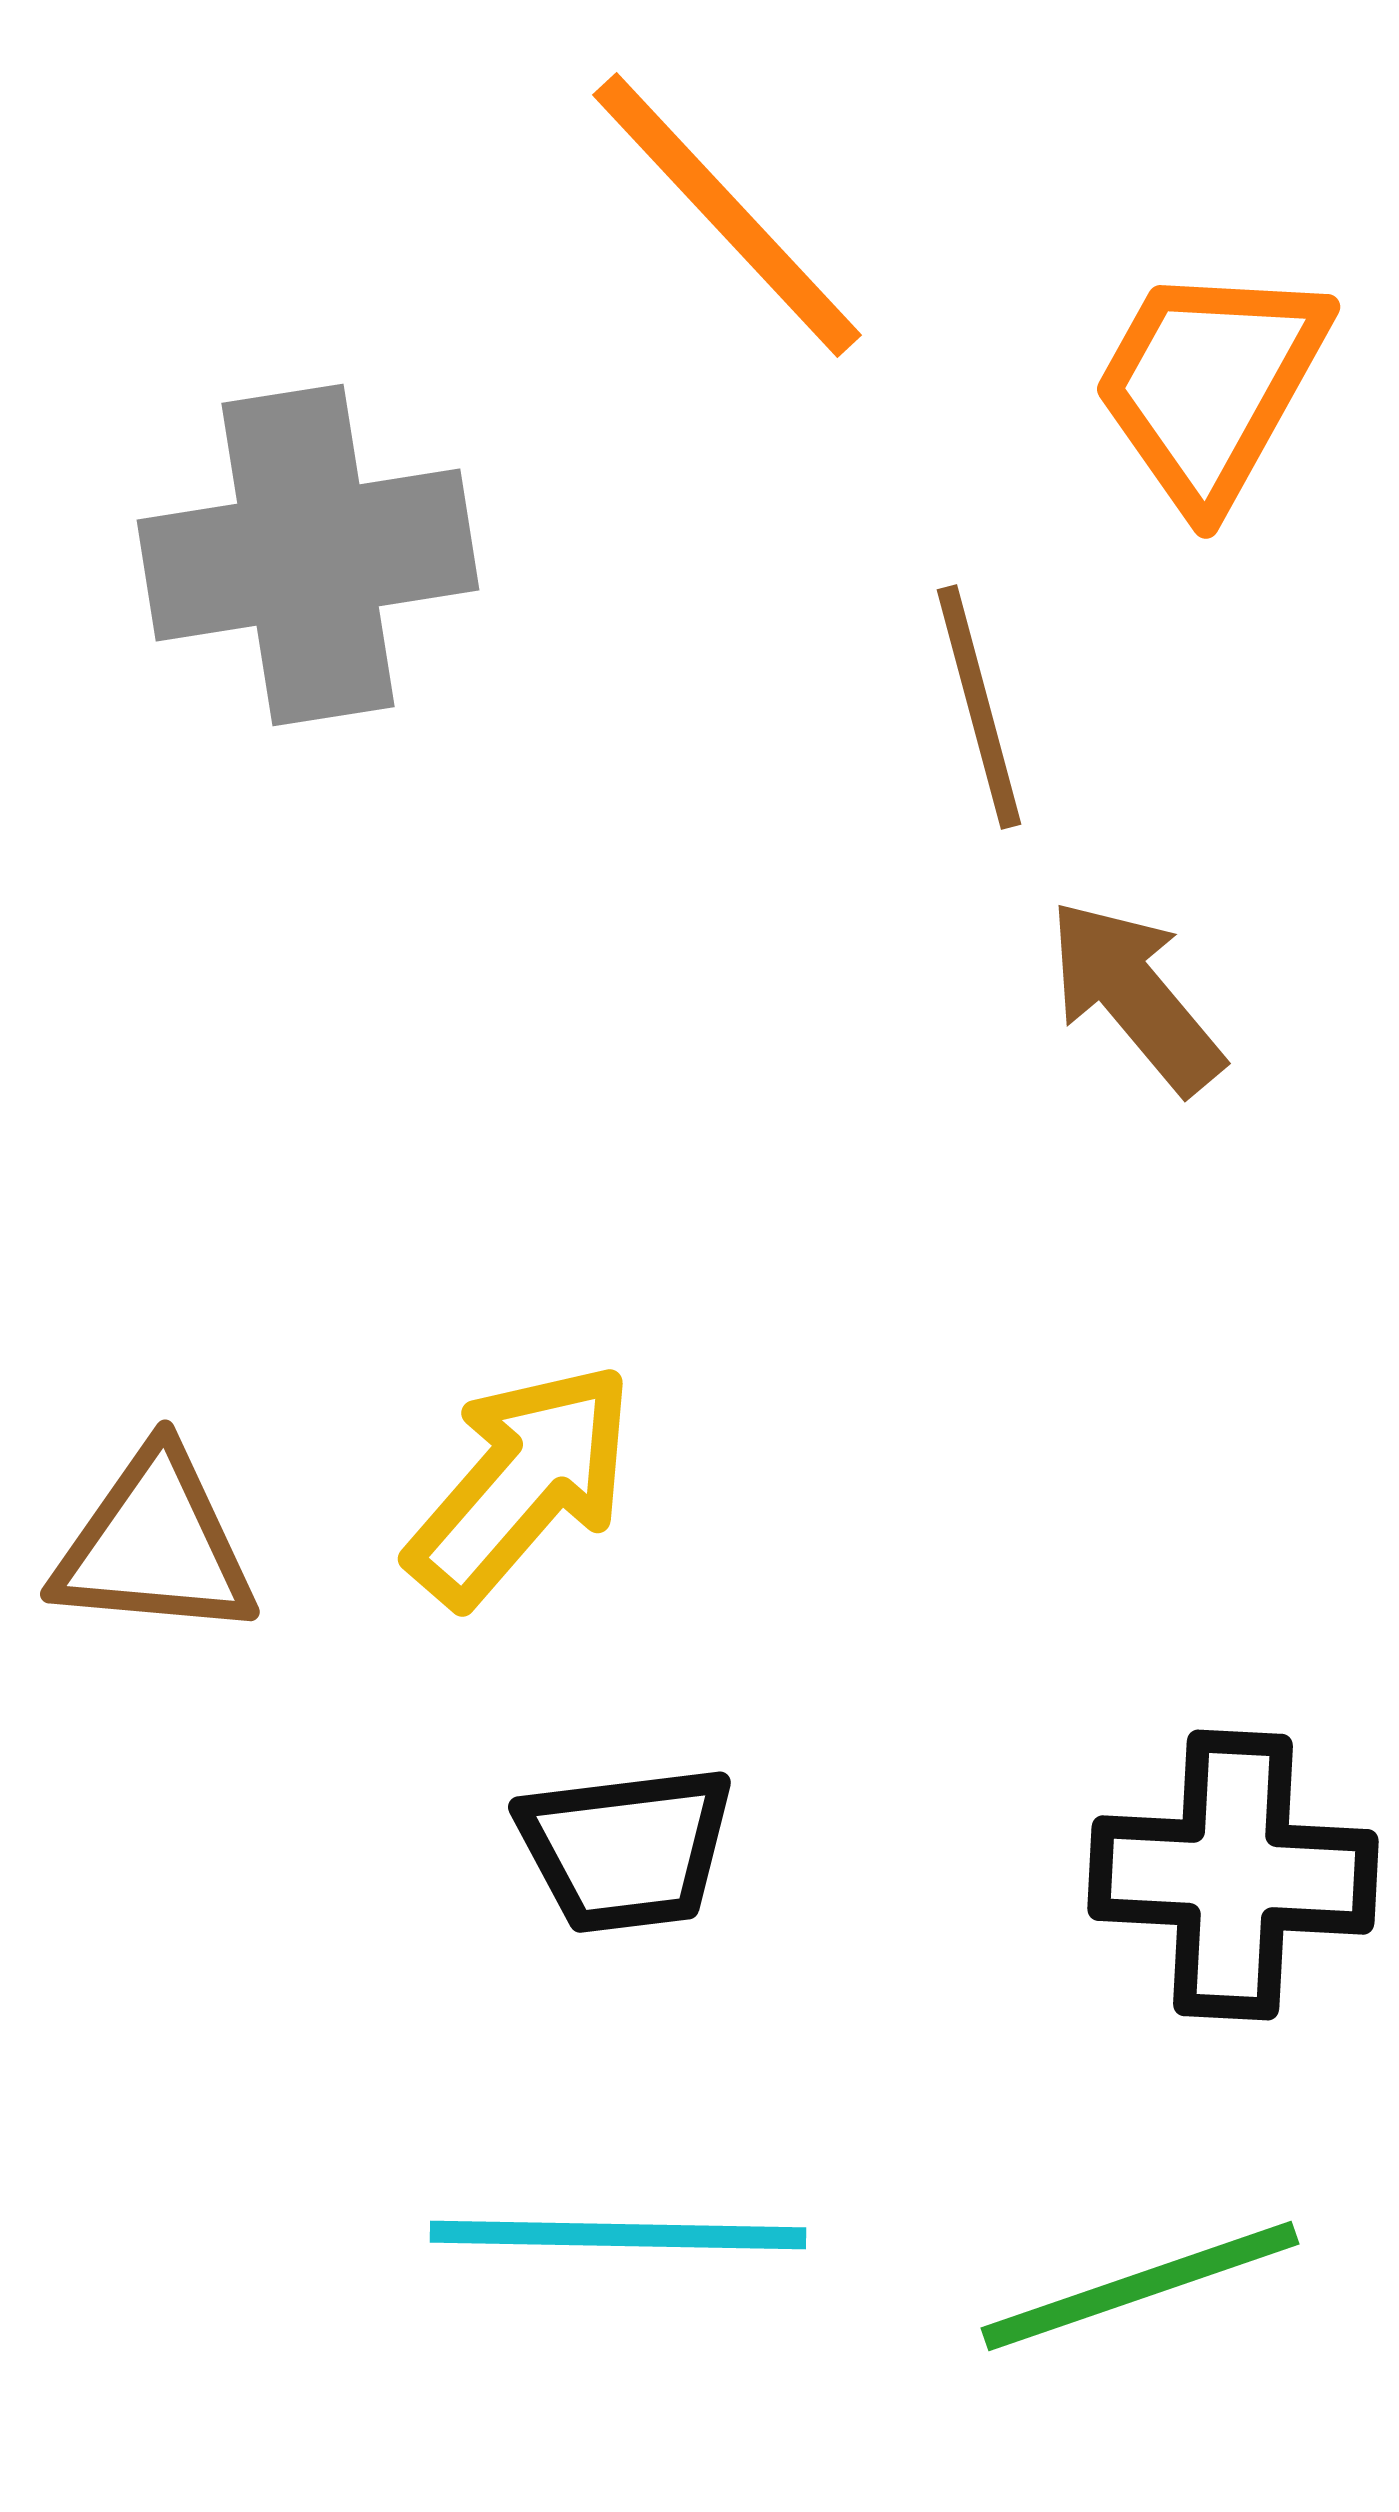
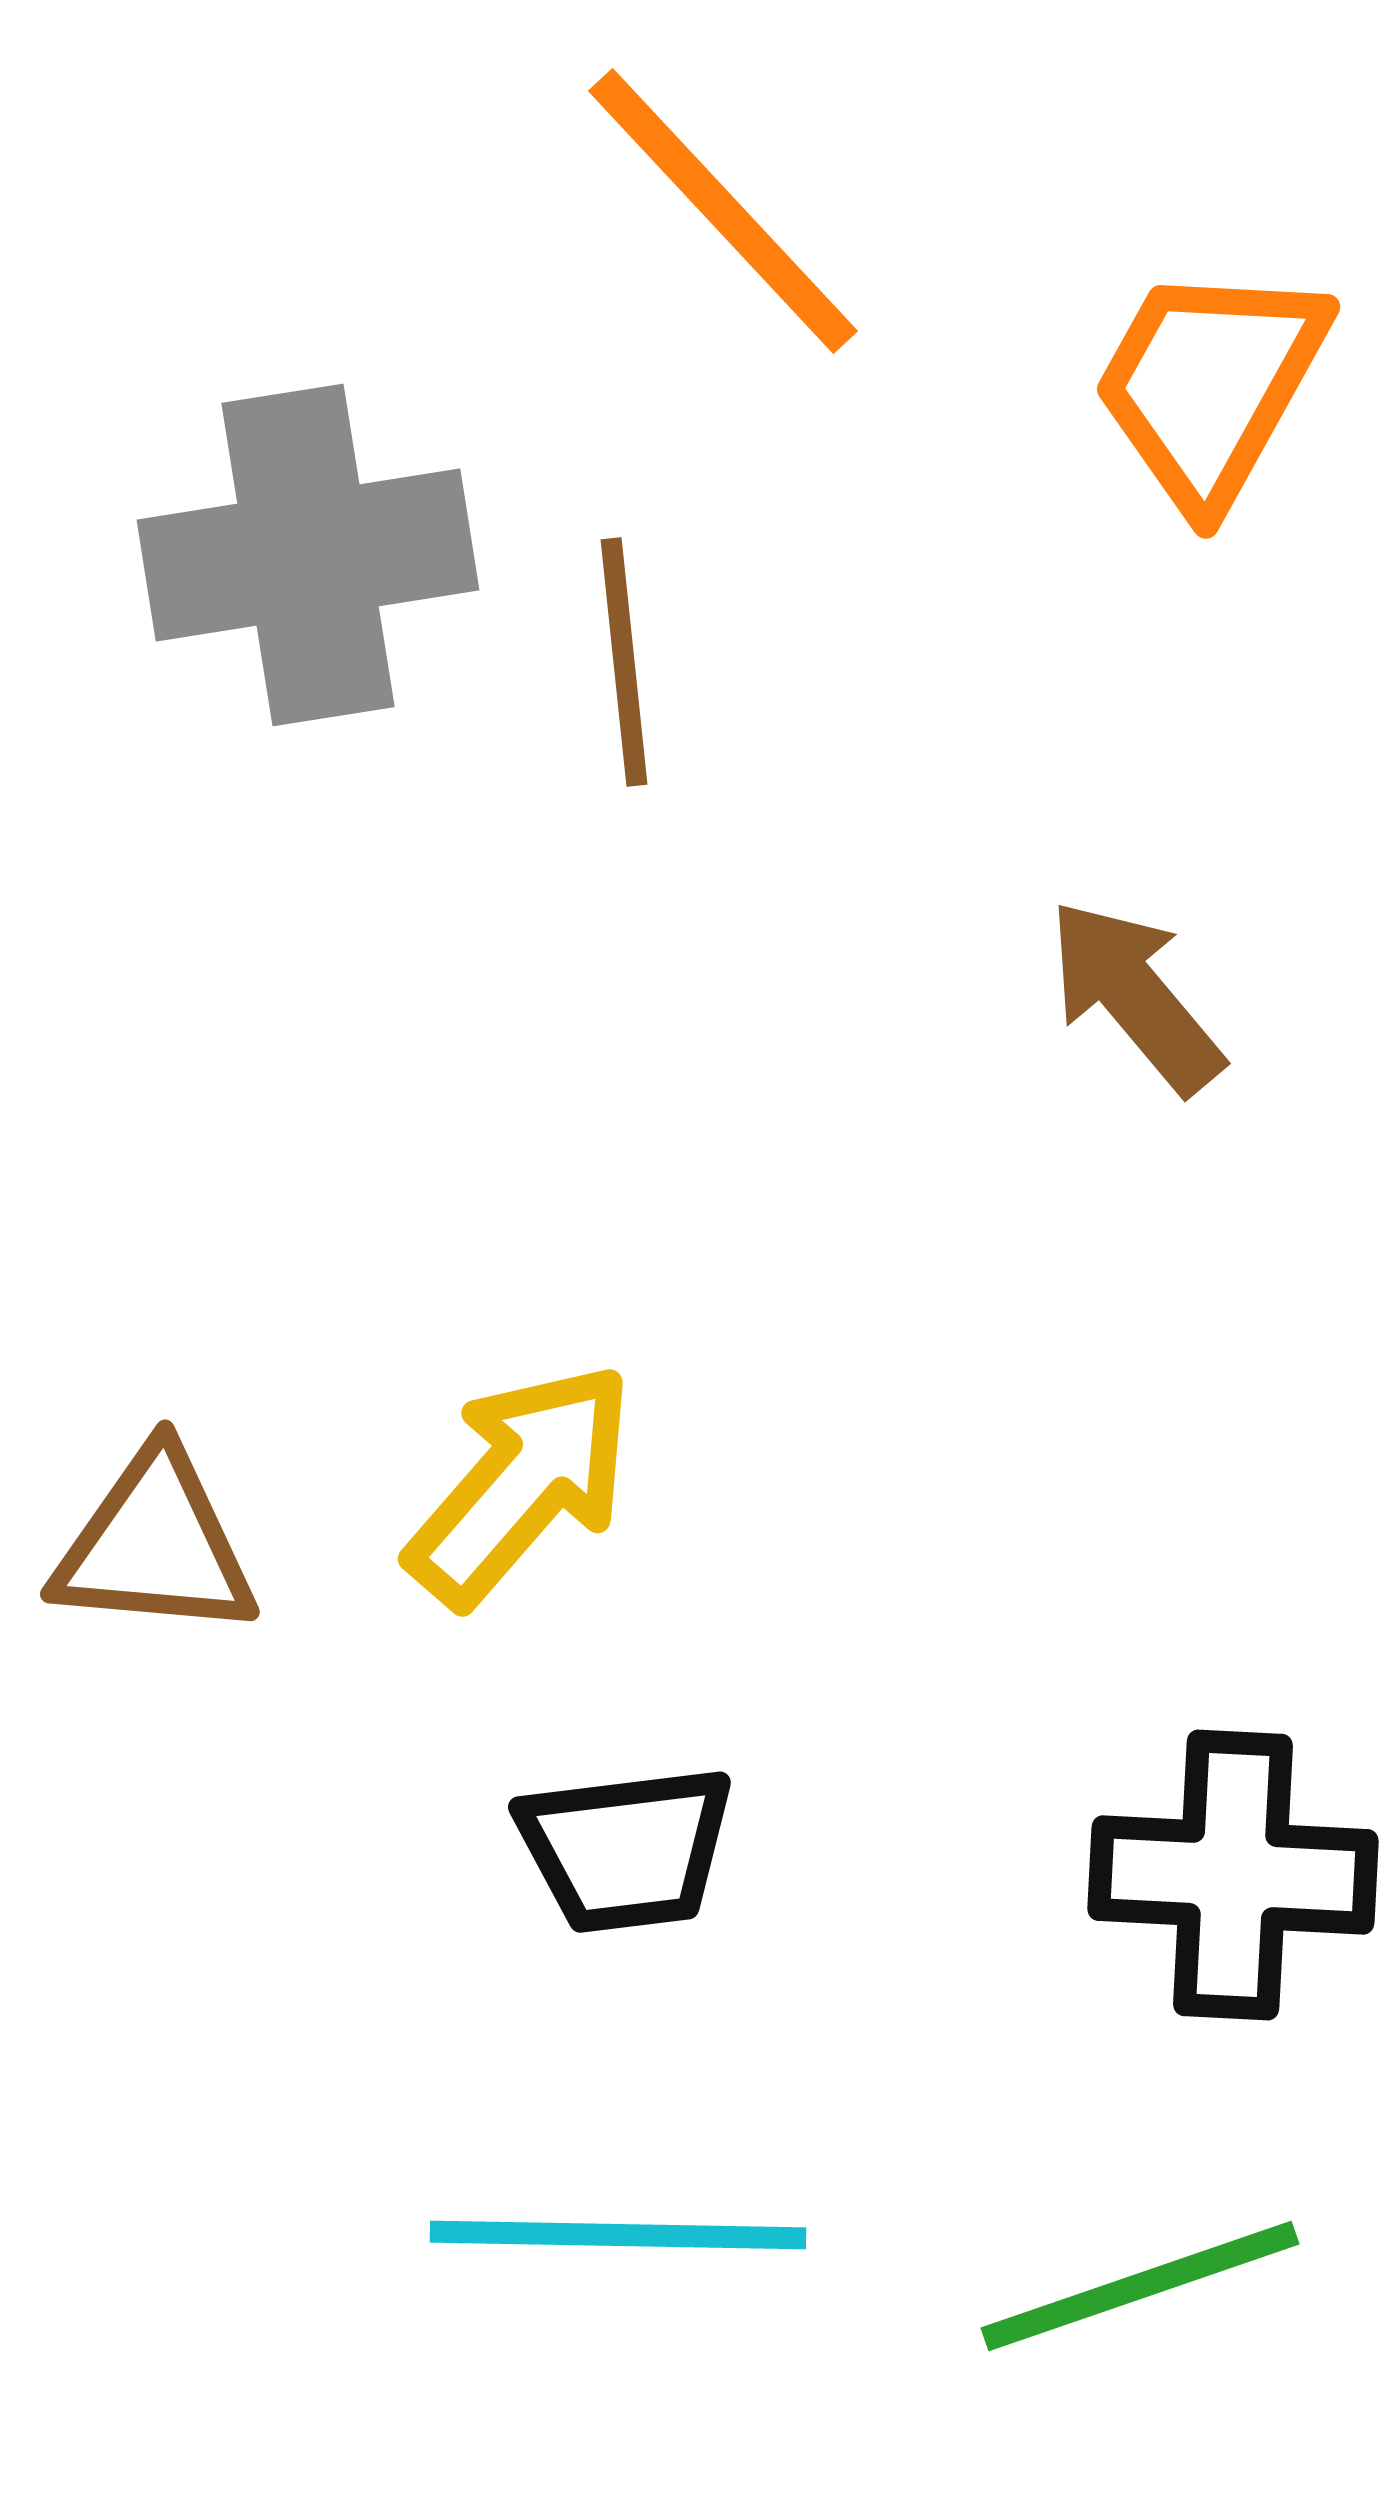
orange line: moved 4 px left, 4 px up
brown line: moved 355 px left, 45 px up; rotated 9 degrees clockwise
